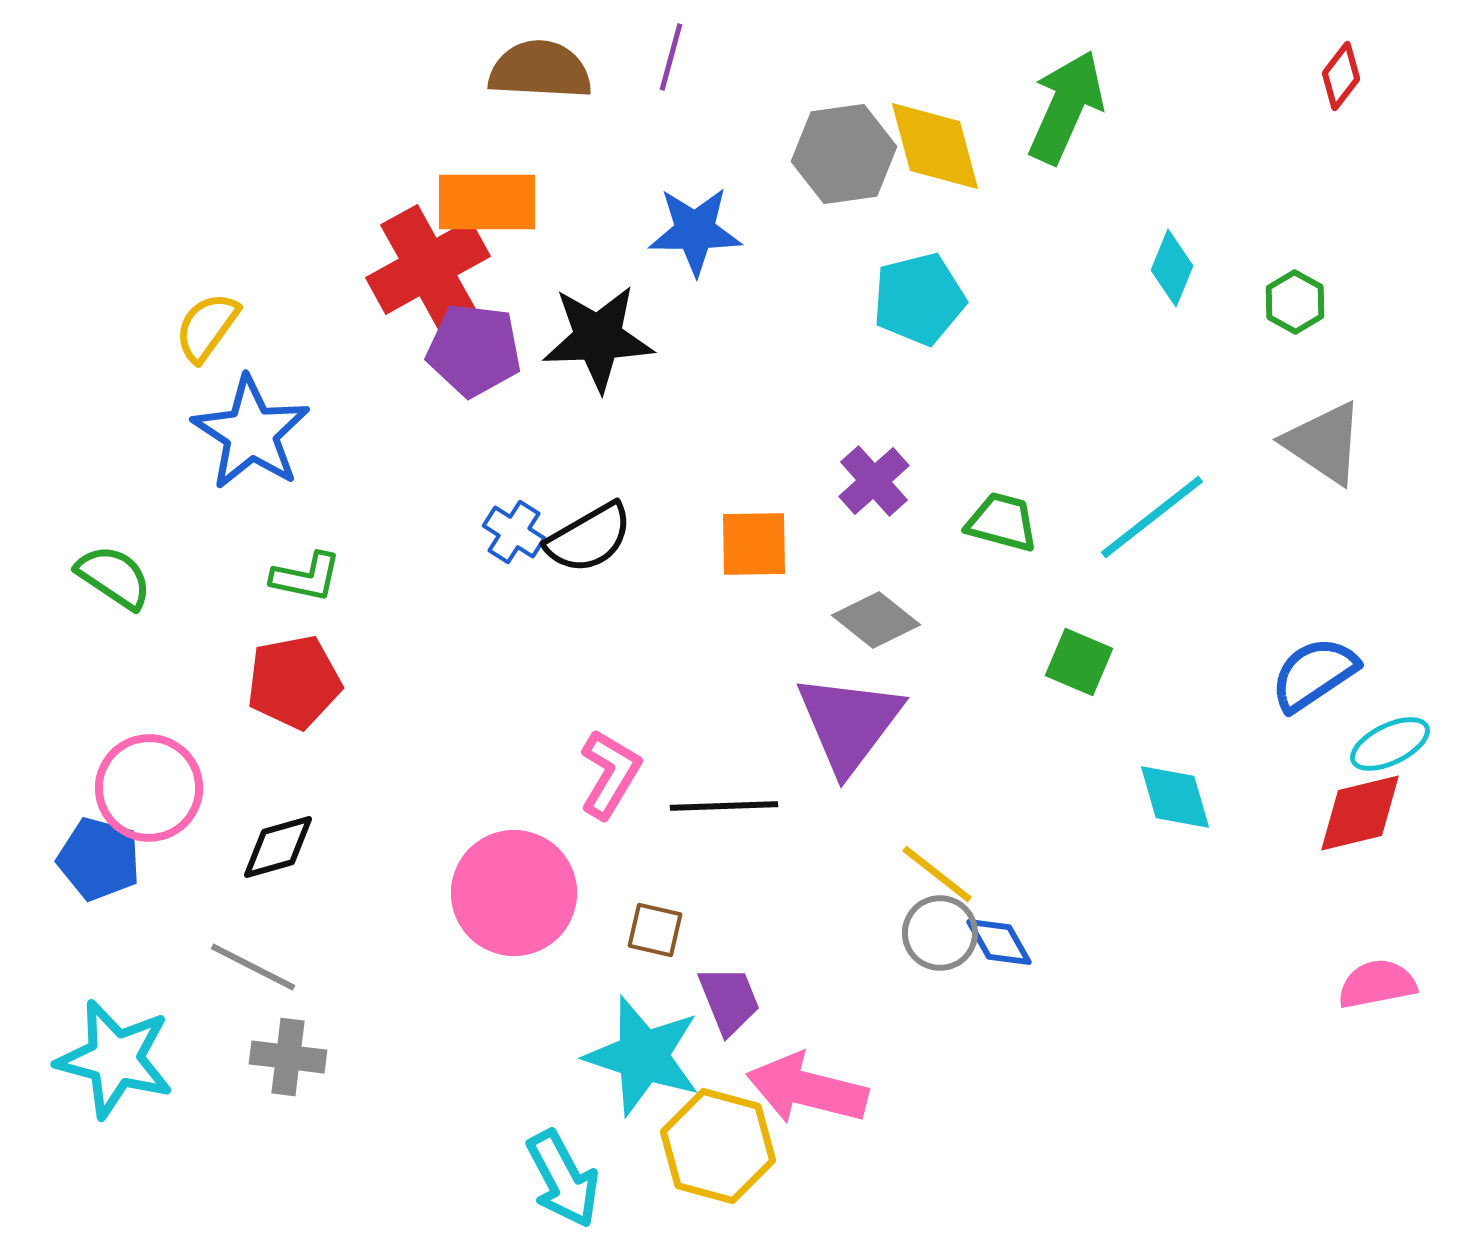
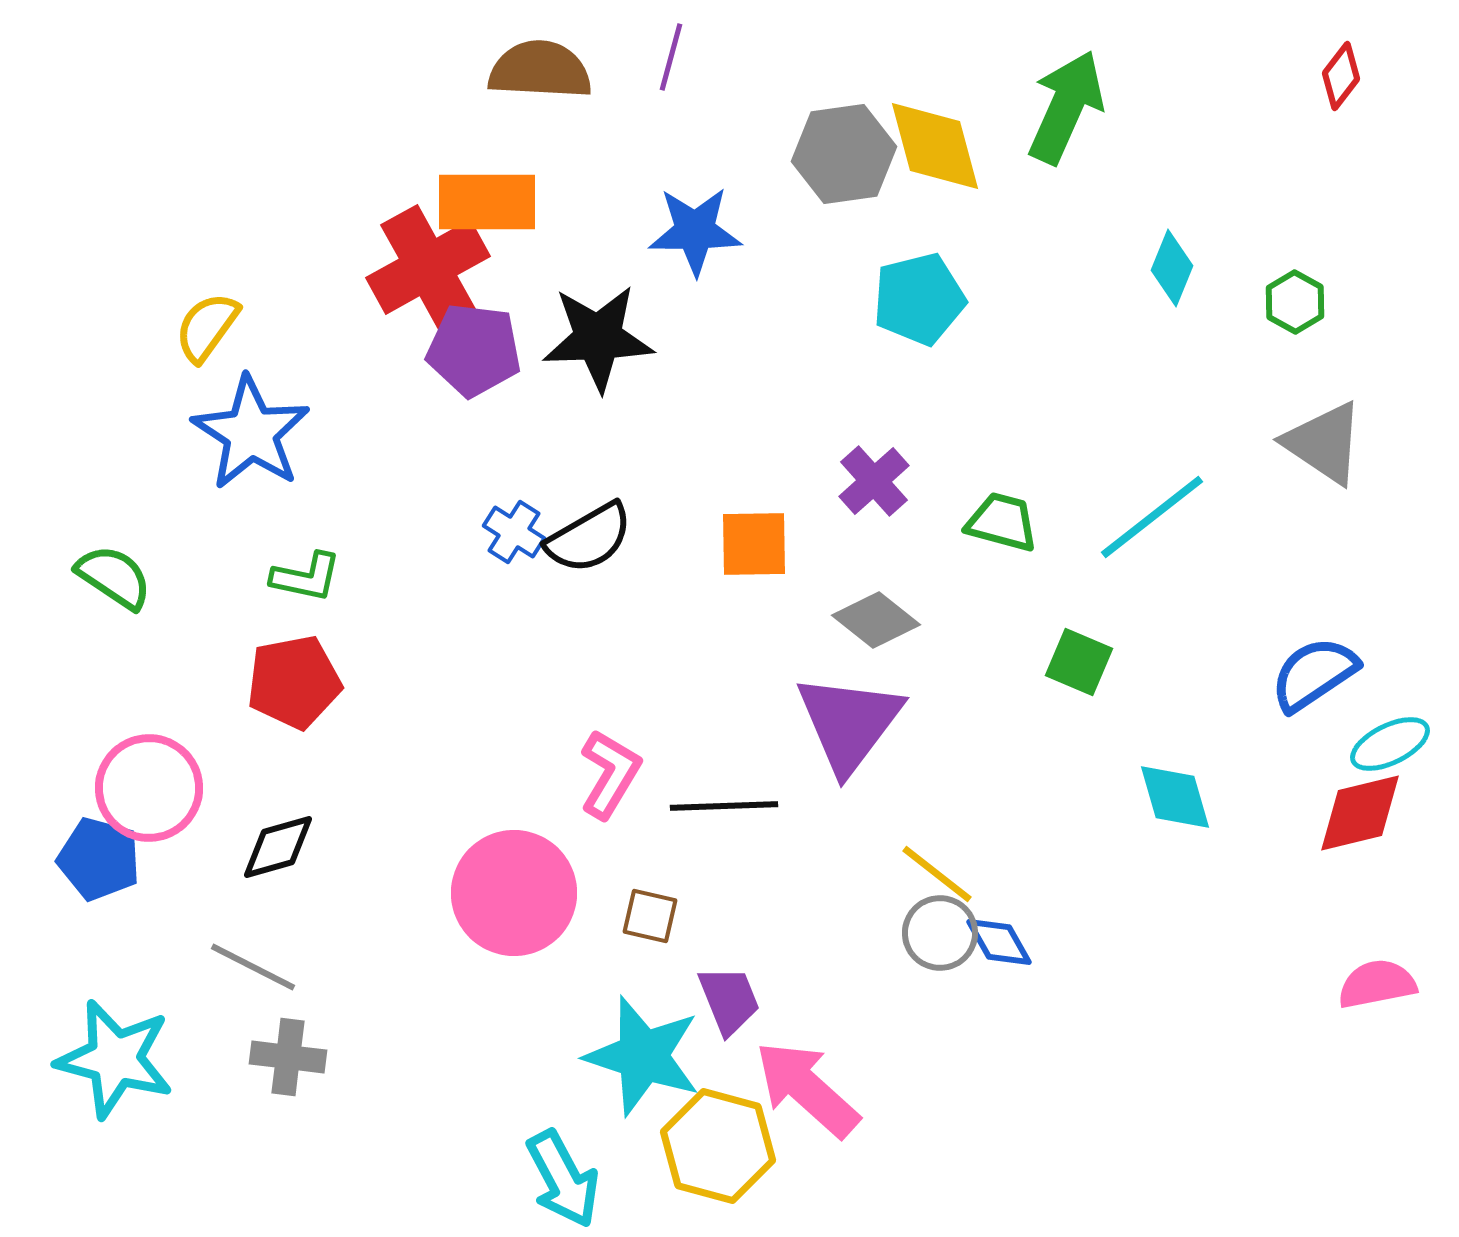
brown square at (655, 930): moved 5 px left, 14 px up
pink arrow at (807, 1089): rotated 28 degrees clockwise
